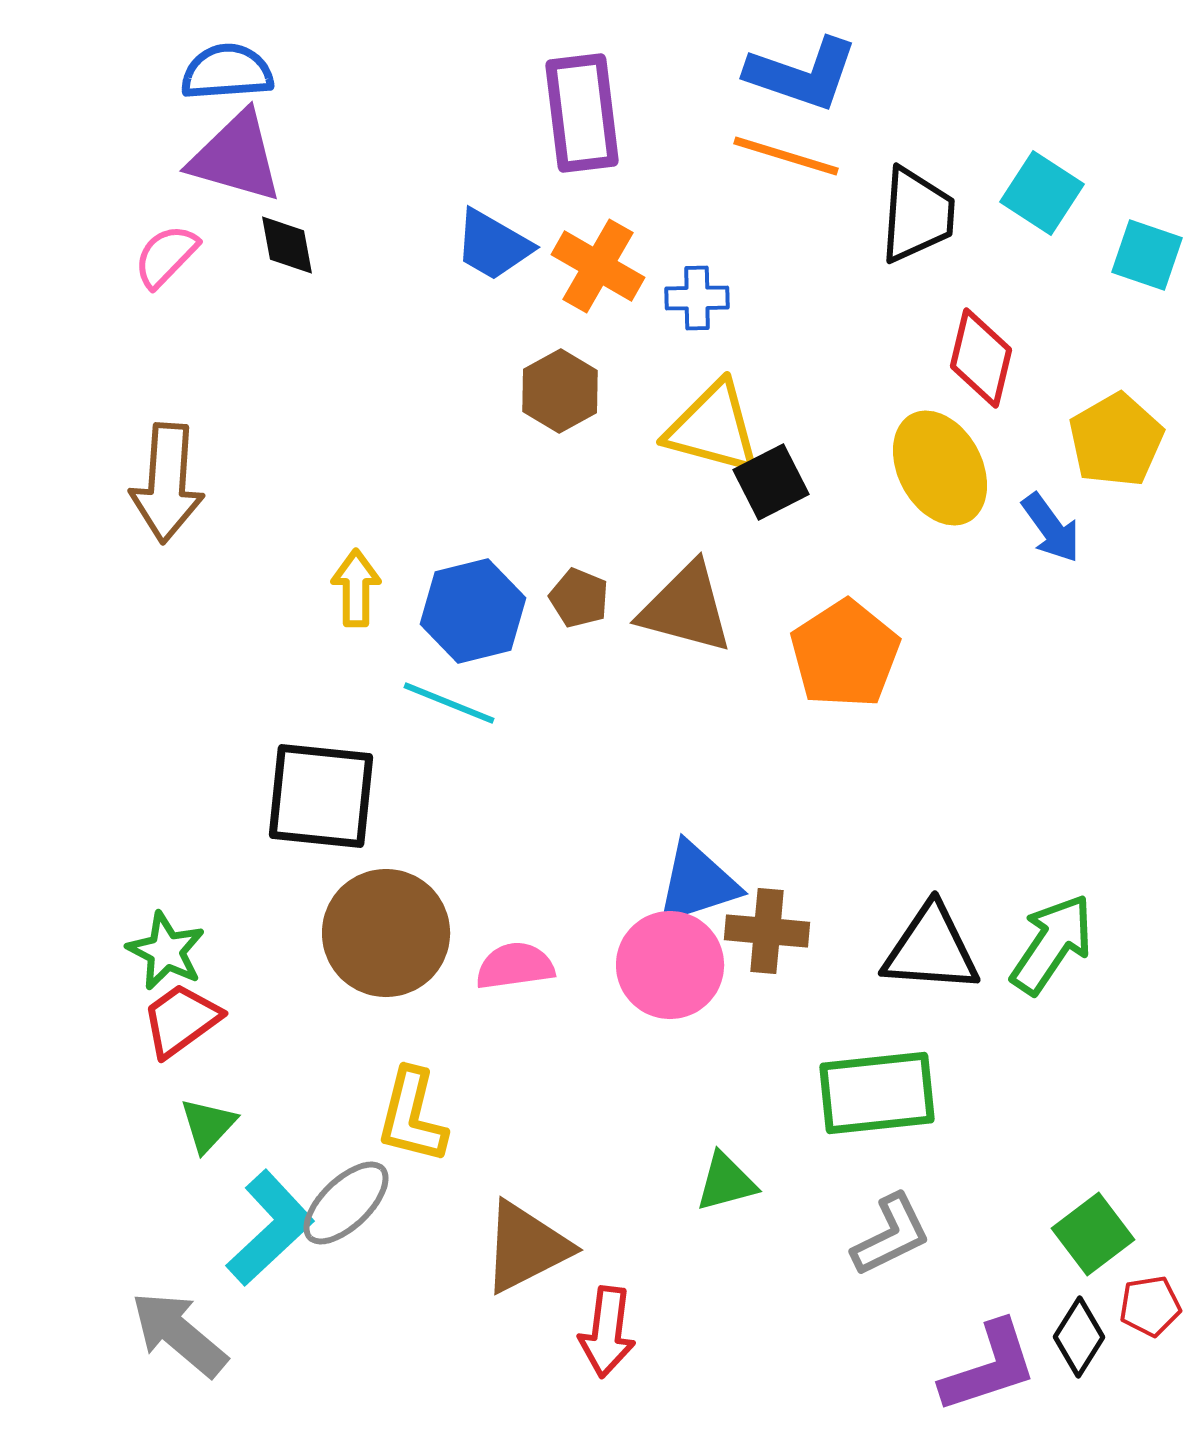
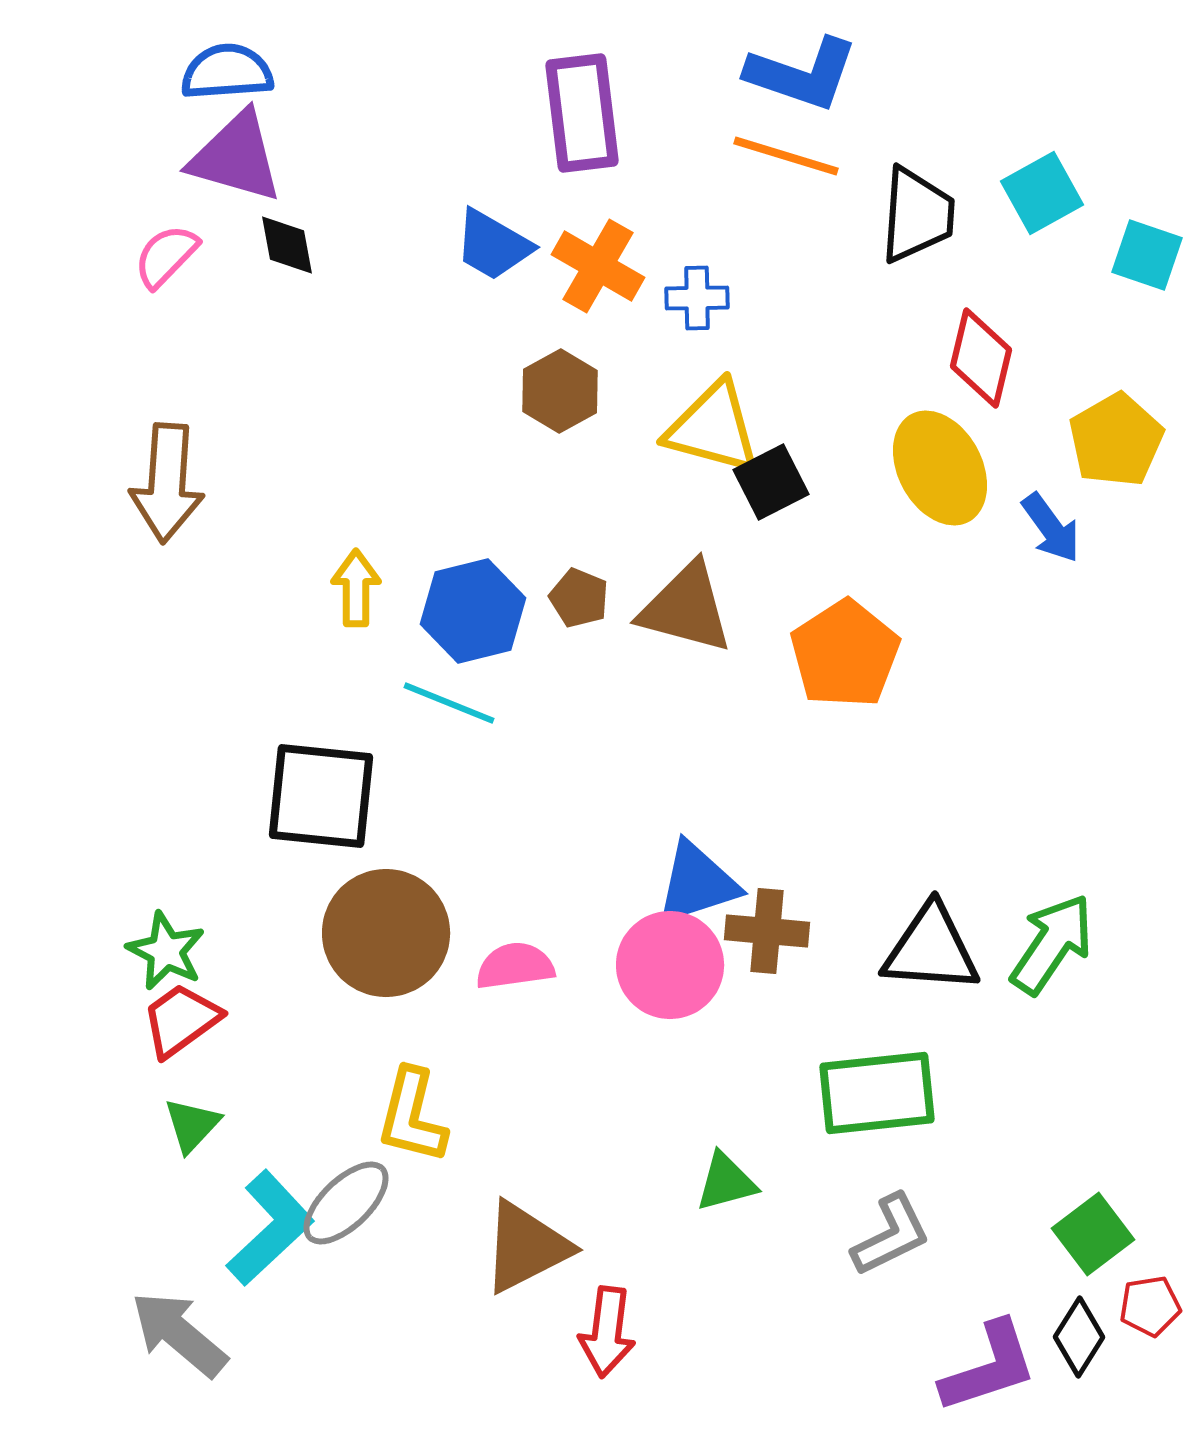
cyan square at (1042, 193): rotated 28 degrees clockwise
green triangle at (208, 1125): moved 16 px left
